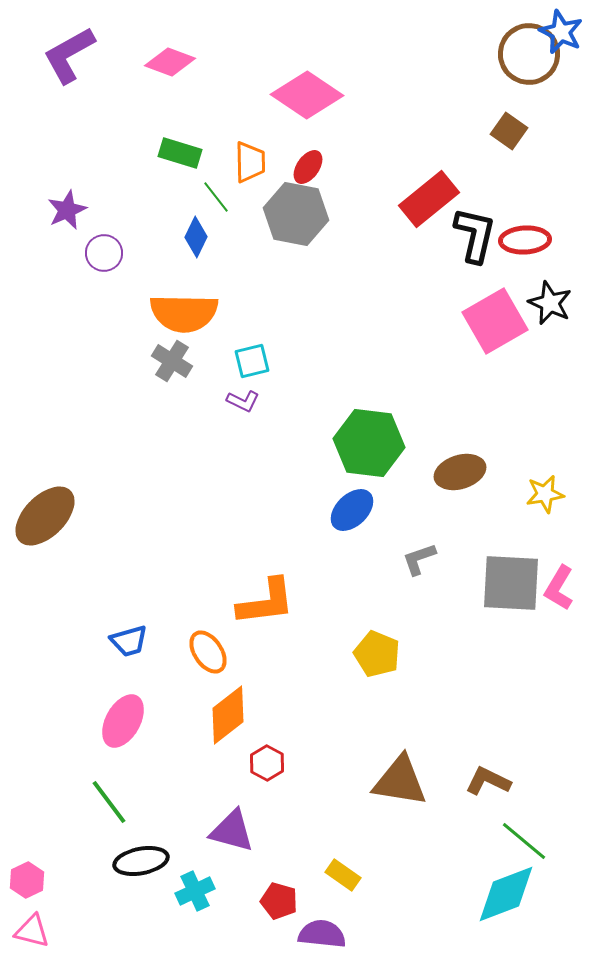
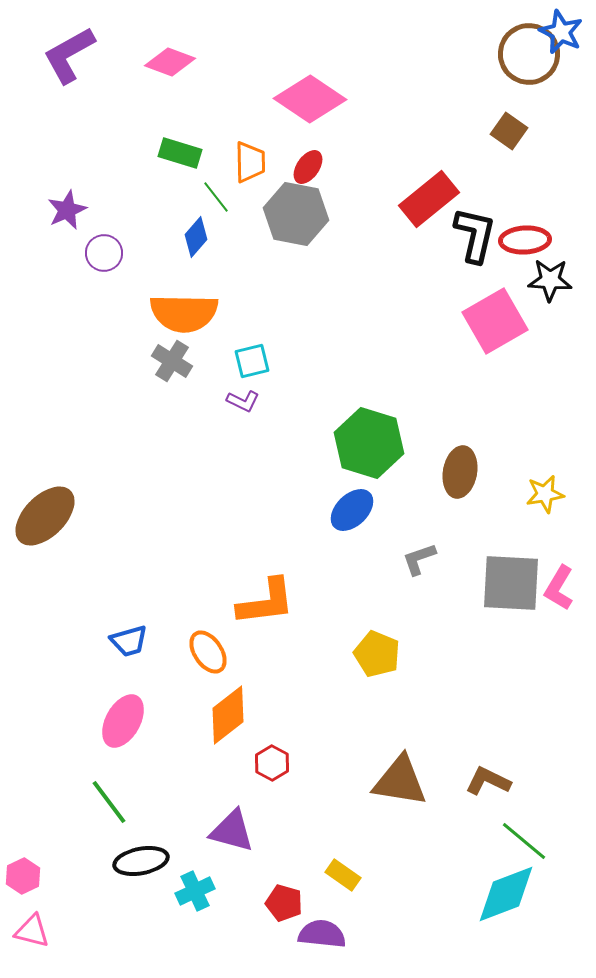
pink diamond at (307, 95): moved 3 px right, 4 px down
blue diamond at (196, 237): rotated 15 degrees clockwise
black star at (550, 303): moved 23 px up; rotated 21 degrees counterclockwise
green hexagon at (369, 443): rotated 10 degrees clockwise
brown ellipse at (460, 472): rotated 63 degrees counterclockwise
red hexagon at (267, 763): moved 5 px right
pink hexagon at (27, 880): moved 4 px left, 4 px up
red pentagon at (279, 901): moved 5 px right, 2 px down
